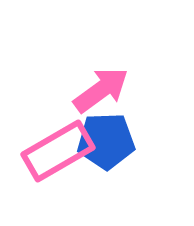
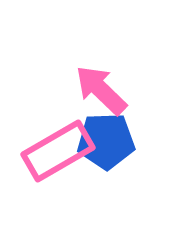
pink arrow: rotated 100 degrees counterclockwise
